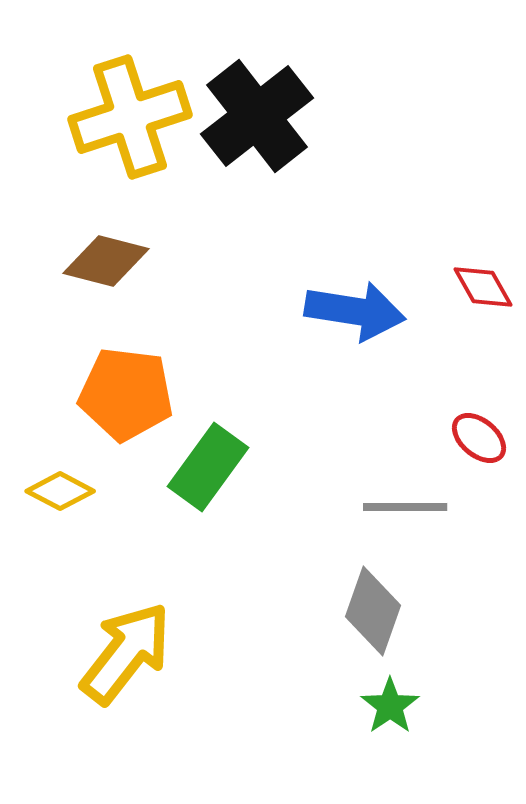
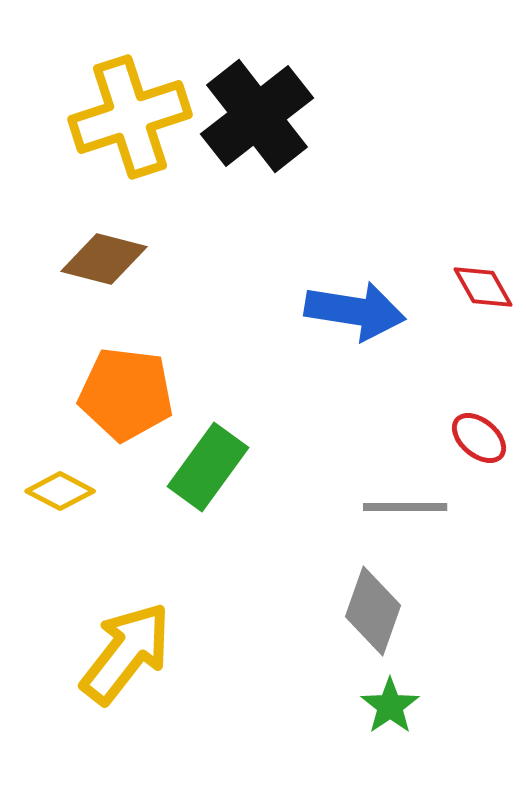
brown diamond: moved 2 px left, 2 px up
